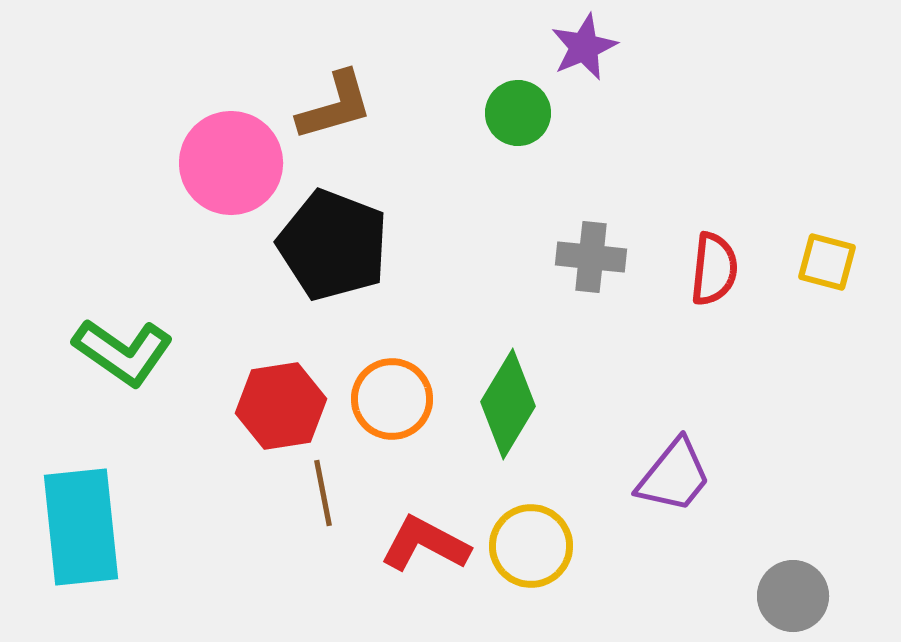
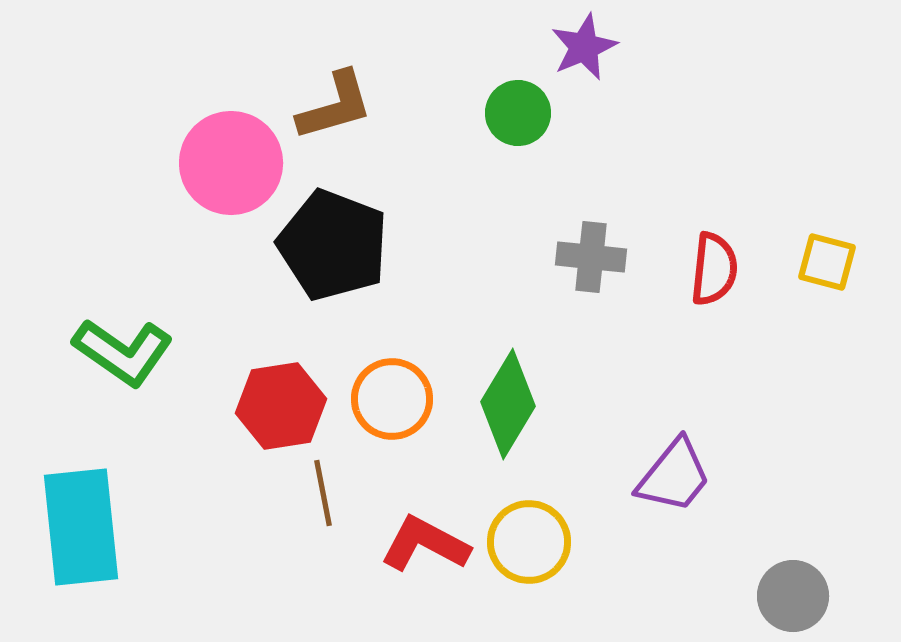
yellow circle: moved 2 px left, 4 px up
